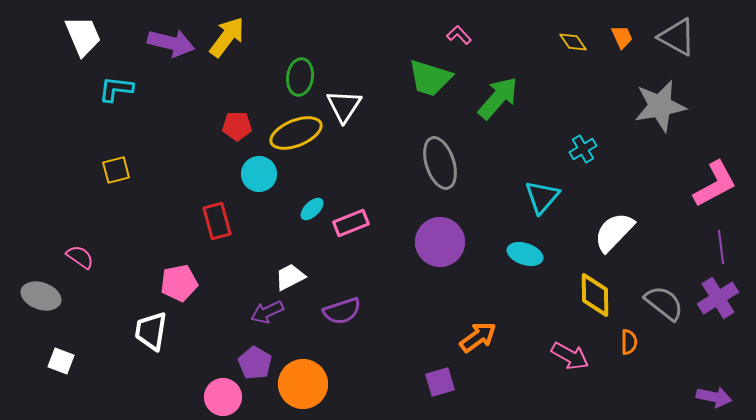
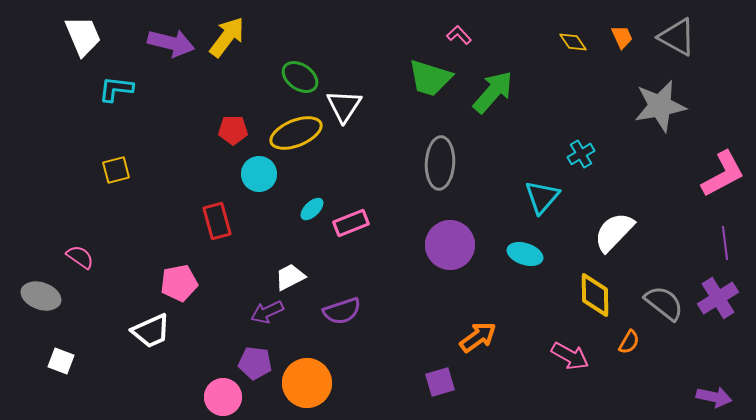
green ellipse at (300, 77): rotated 63 degrees counterclockwise
green arrow at (498, 98): moved 5 px left, 6 px up
red pentagon at (237, 126): moved 4 px left, 4 px down
cyan cross at (583, 149): moved 2 px left, 5 px down
gray ellipse at (440, 163): rotated 21 degrees clockwise
pink L-shape at (715, 184): moved 8 px right, 10 px up
purple circle at (440, 242): moved 10 px right, 3 px down
purple line at (721, 247): moved 4 px right, 4 px up
white trapezoid at (151, 331): rotated 123 degrees counterclockwise
orange semicircle at (629, 342): rotated 30 degrees clockwise
purple pentagon at (255, 363): rotated 24 degrees counterclockwise
orange circle at (303, 384): moved 4 px right, 1 px up
